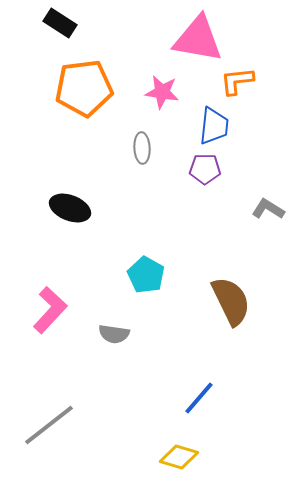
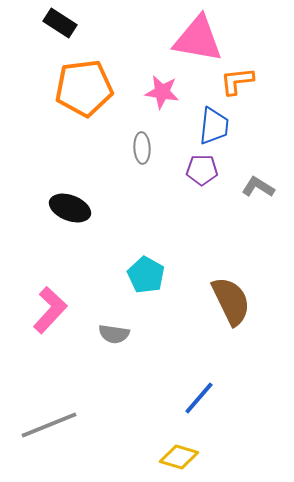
purple pentagon: moved 3 px left, 1 px down
gray L-shape: moved 10 px left, 22 px up
gray line: rotated 16 degrees clockwise
